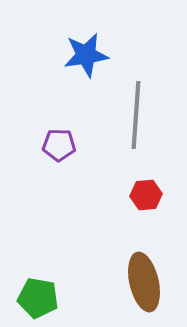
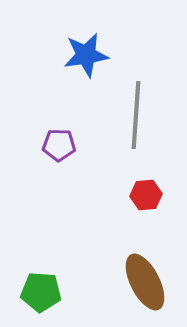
brown ellipse: moved 1 px right; rotated 14 degrees counterclockwise
green pentagon: moved 3 px right, 6 px up; rotated 6 degrees counterclockwise
